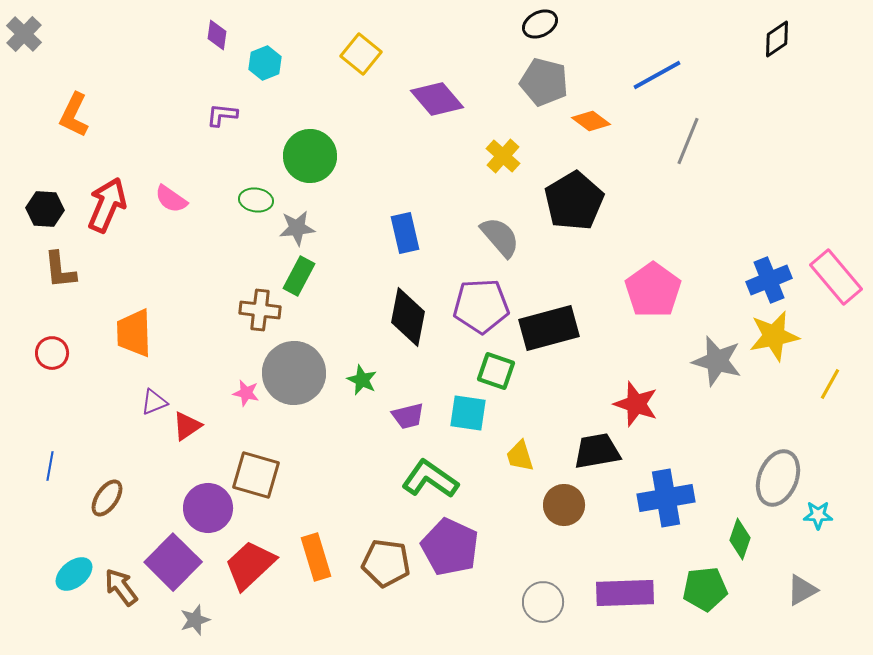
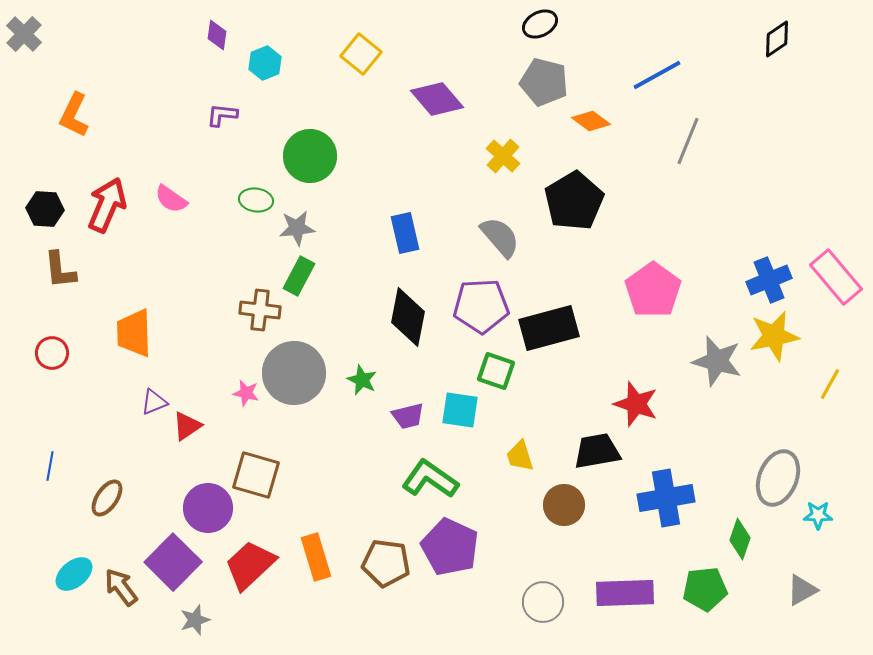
cyan square at (468, 413): moved 8 px left, 3 px up
